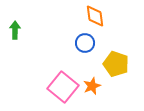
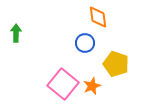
orange diamond: moved 3 px right, 1 px down
green arrow: moved 1 px right, 3 px down
pink square: moved 3 px up
